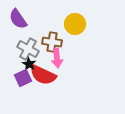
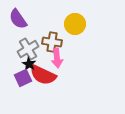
gray cross: rotated 30 degrees clockwise
